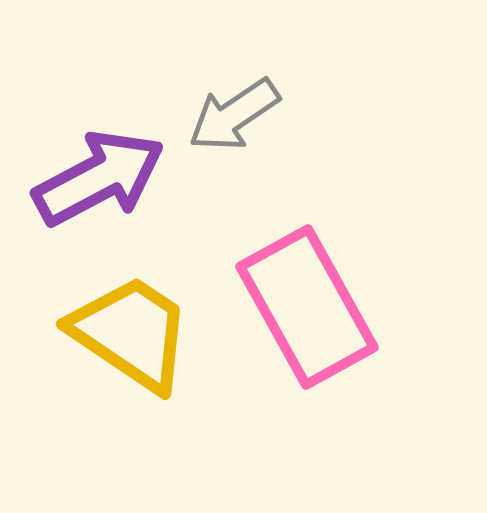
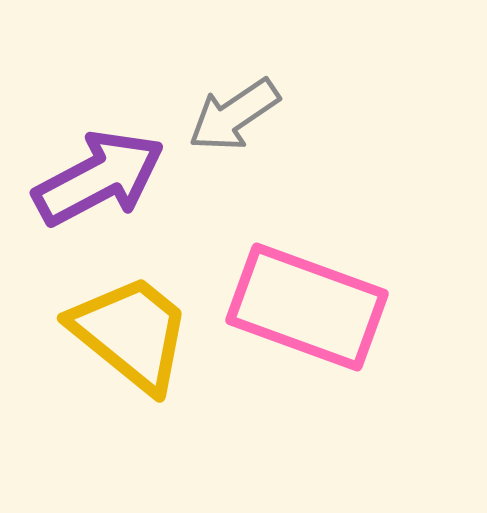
pink rectangle: rotated 41 degrees counterclockwise
yellow trapezoid: rotated 5 degrees clockwise
